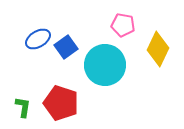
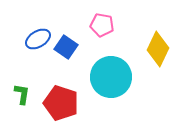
pink pentagon: moved 21 px left
blue square: rotated 20 degrees counterclockwise
cyan circle: moved 6 px right, 12 px down
green L-shape: moved 1 px left, 13 px up
